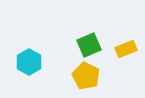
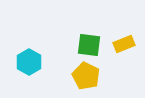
green square: rotated 30 degrees clockwise
yellow rectangle: moved 2 px left, 5 px up
